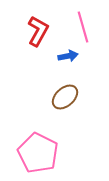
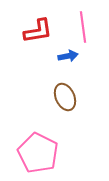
pink line: rotated 8 degrees clockwise
red L-shape: rotated 52 degrees clockwise
brown ellipse: rotated 72 degrees counterclockwise
